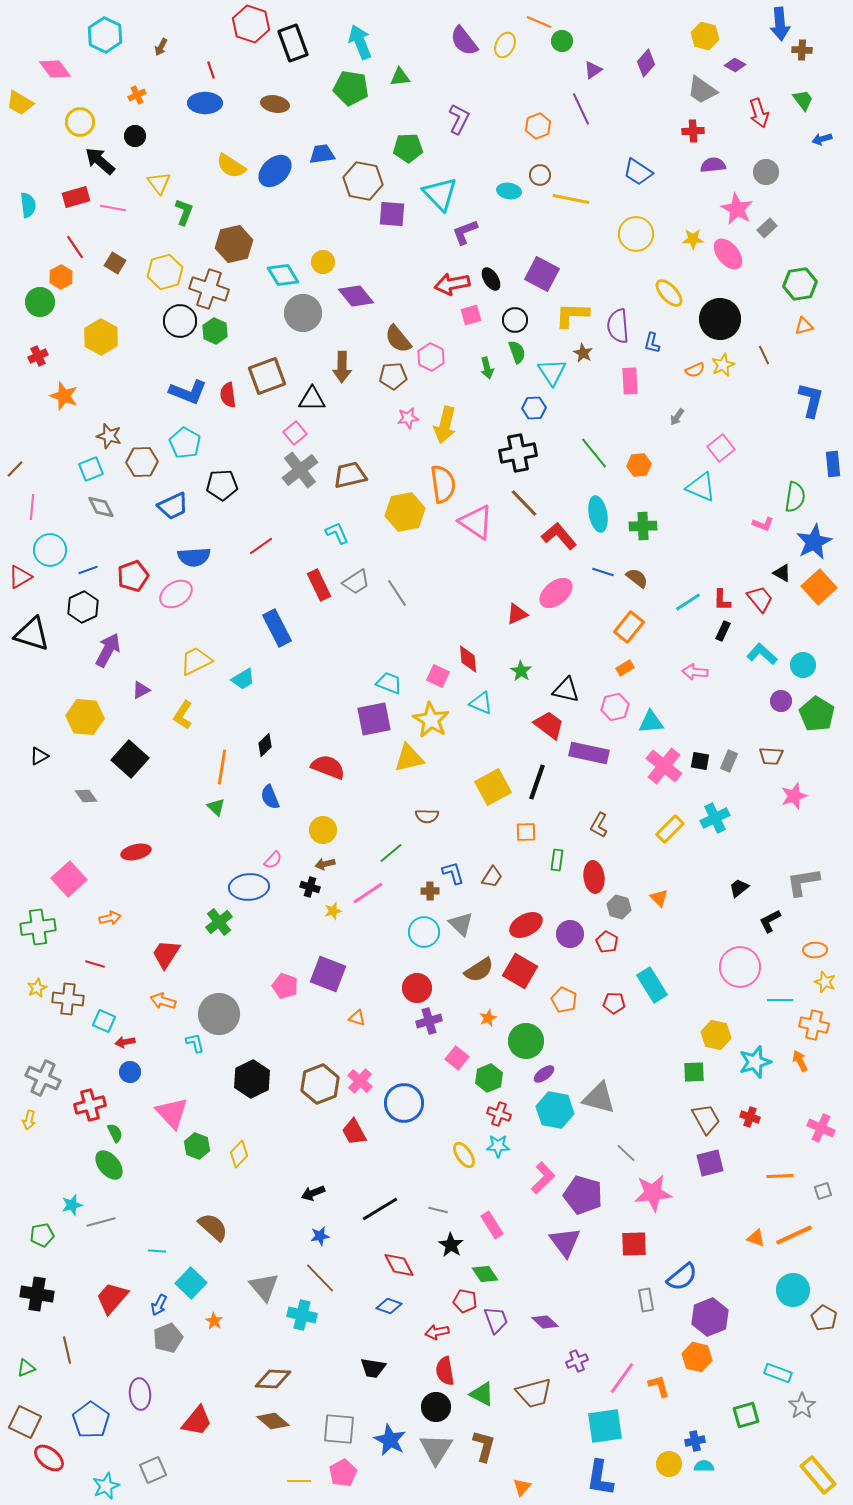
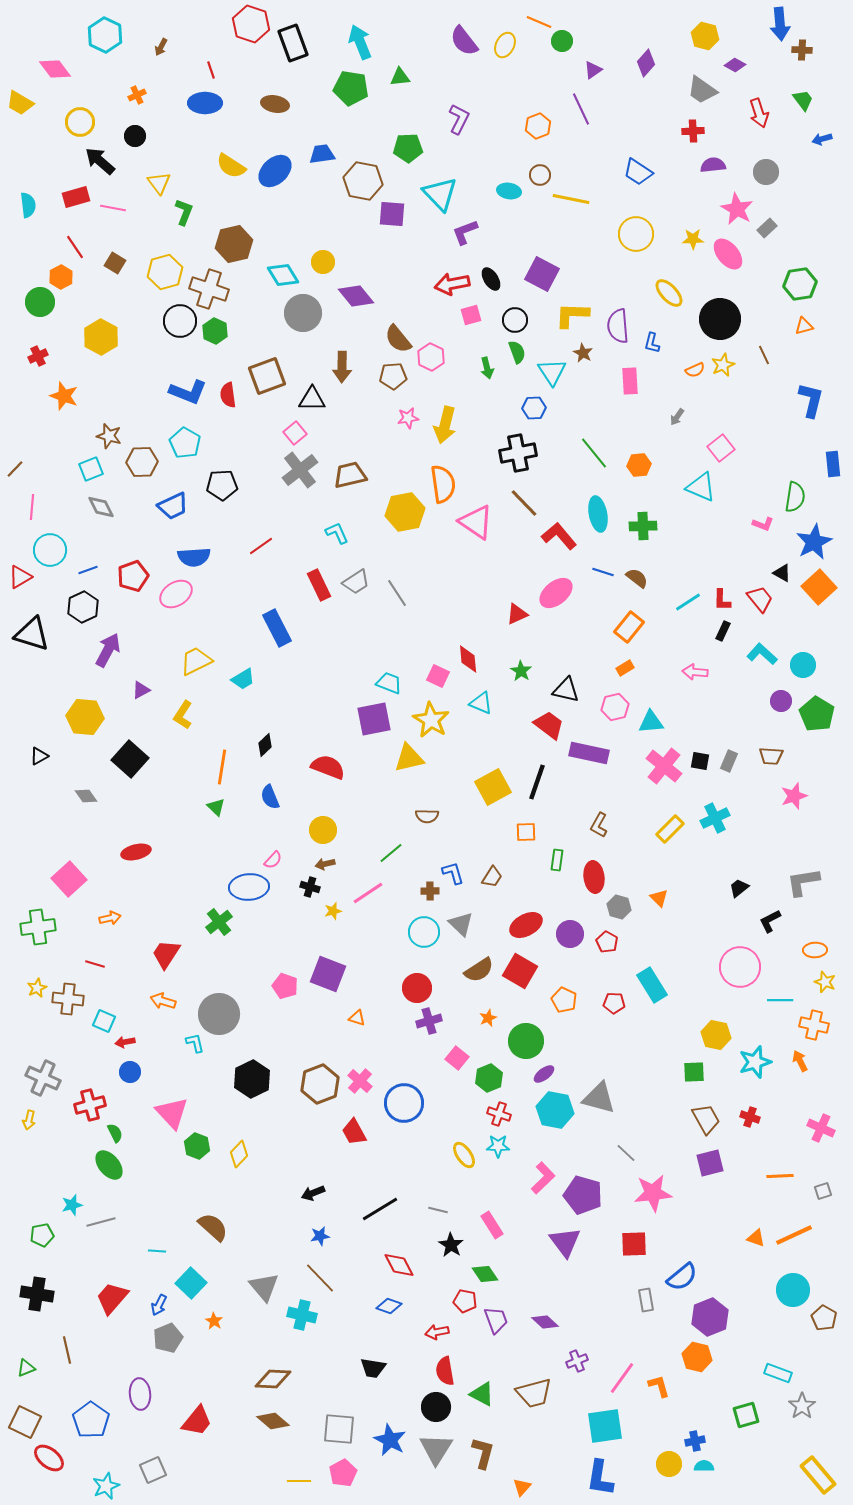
brown L-shape at (484, 1446): moved 1 px left, 7 px down
